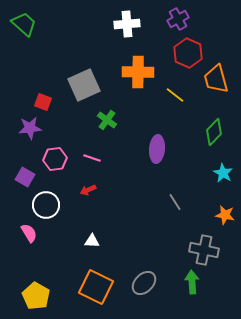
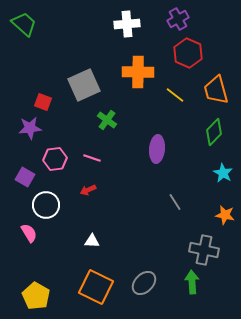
orange trapezoid: moved 11 px down
